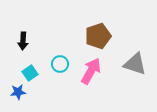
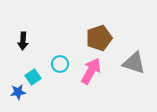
brown pentagon: moved 1 px right, 2 px down
gray triangle: moved 1 px left, 1 px up
cyan square: moved 3 px right, 4 px down
